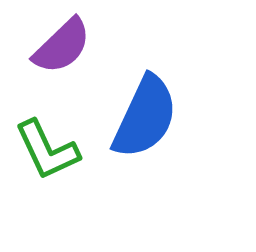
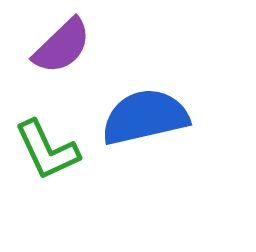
blue semicircle: rotated 128 degrees counterclockwise
